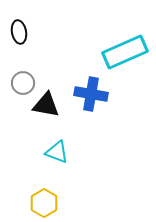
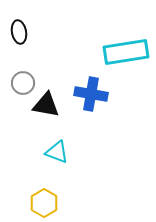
cyan rectangle: moved 1 px right; rotated 15 degrees clockwise
